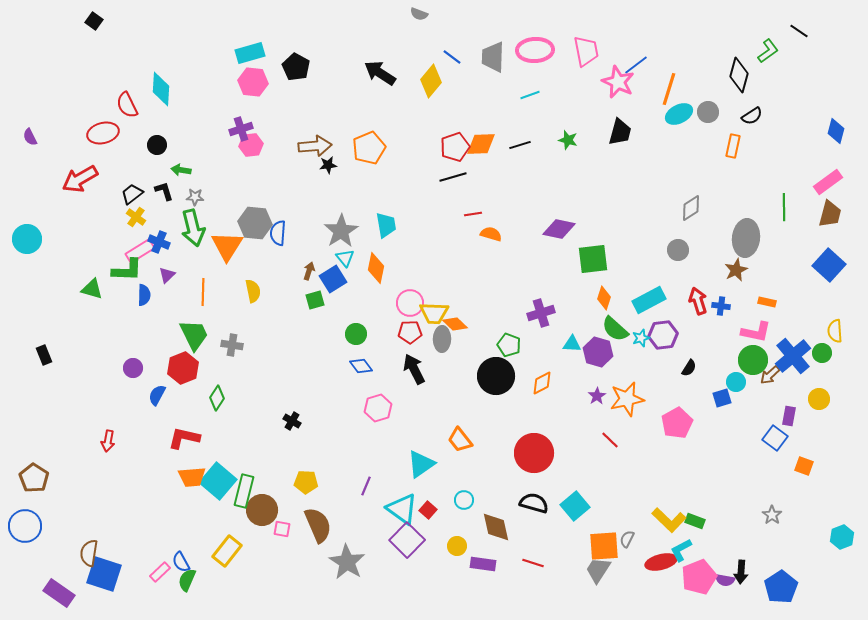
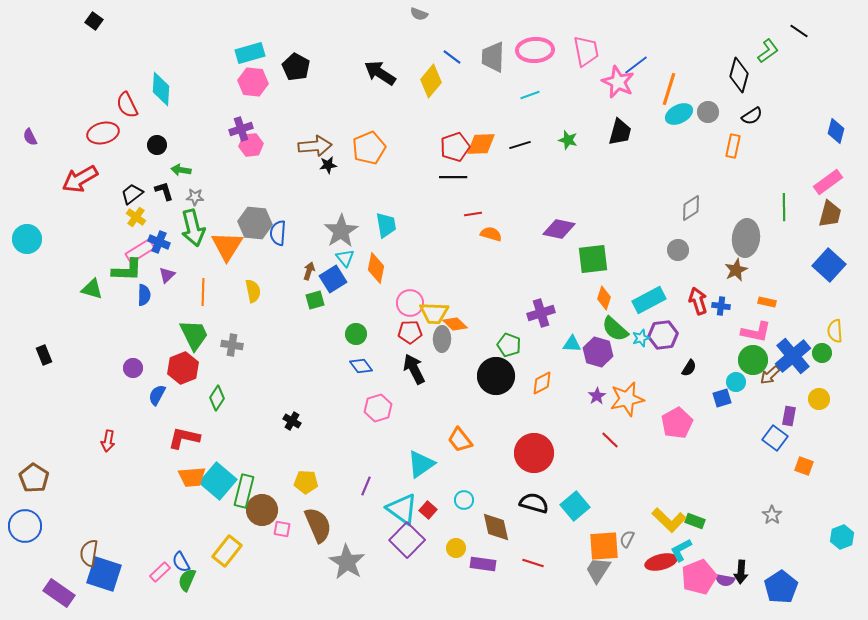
black line at (453, 177): rotated 16 degrees clockwise
yellow circle at (457, 546): moved 1 px left, 2 px down
